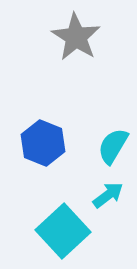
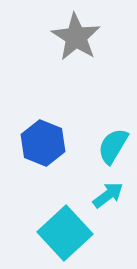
cyan square: moved 2 px right, 2 px down
